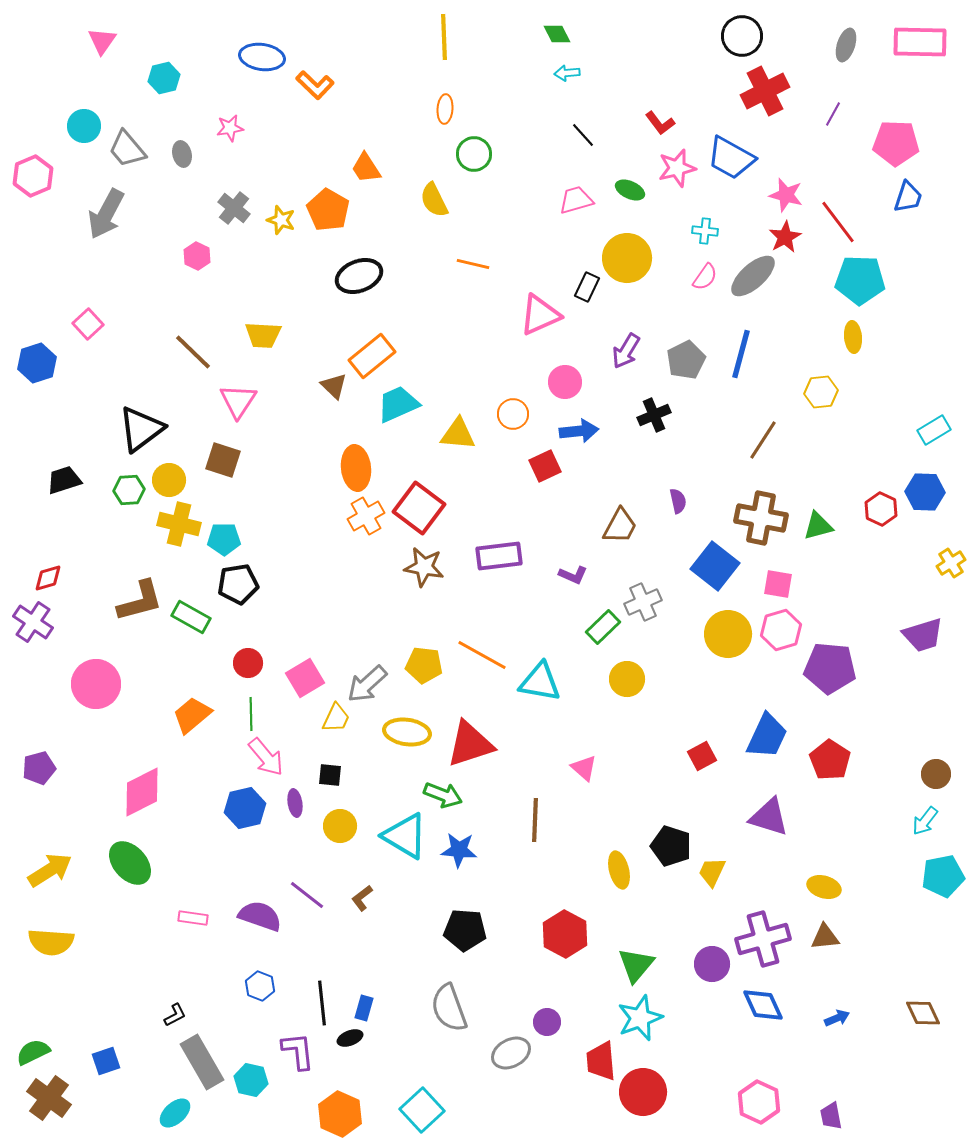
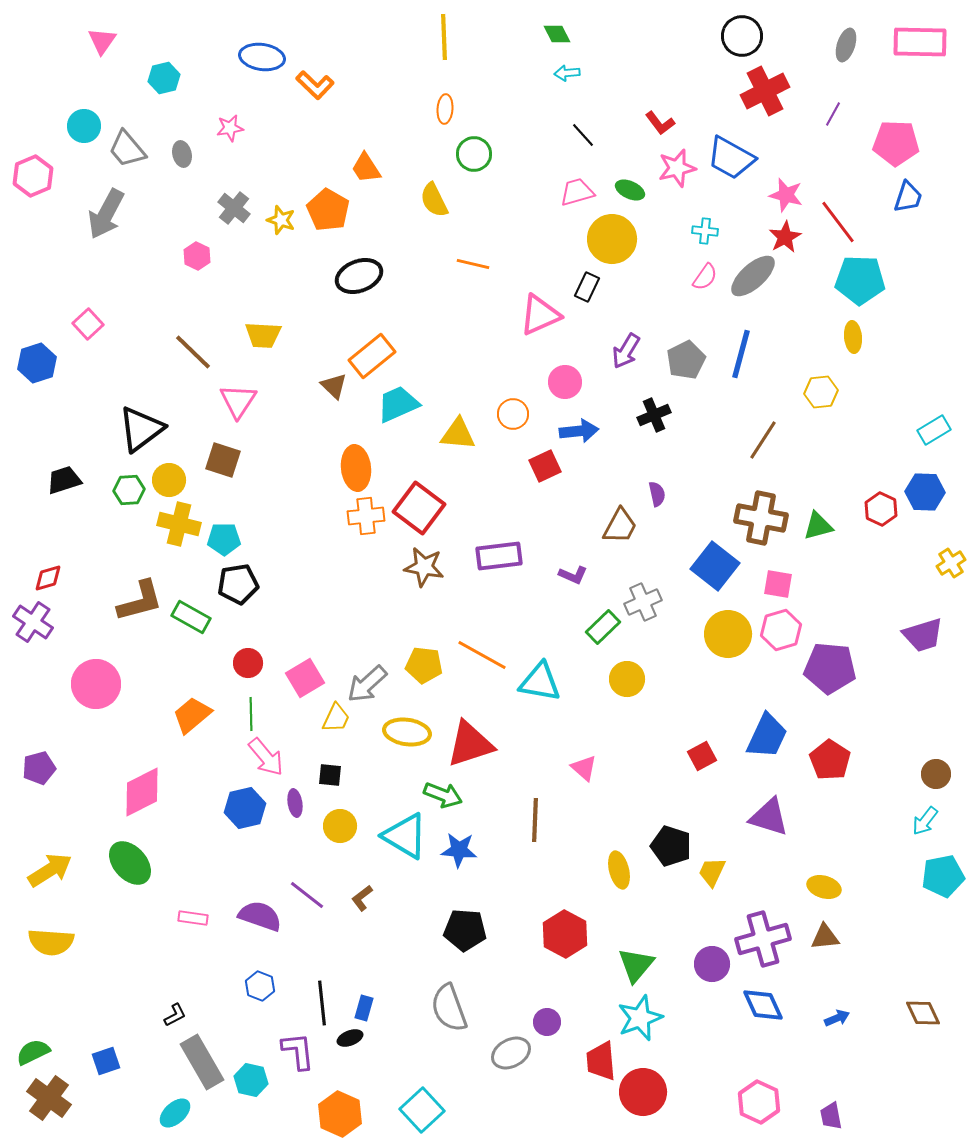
pink trapezoid at (576, 200): moved 1 px right, 8 px up
yellow circle at (627, 258): moved 15 px left, 19 px up
purple semicircle at (678, 501): moved 21 px left, 7 px up
orange cross at (366, 516): rotated 24 degrees clockwise
